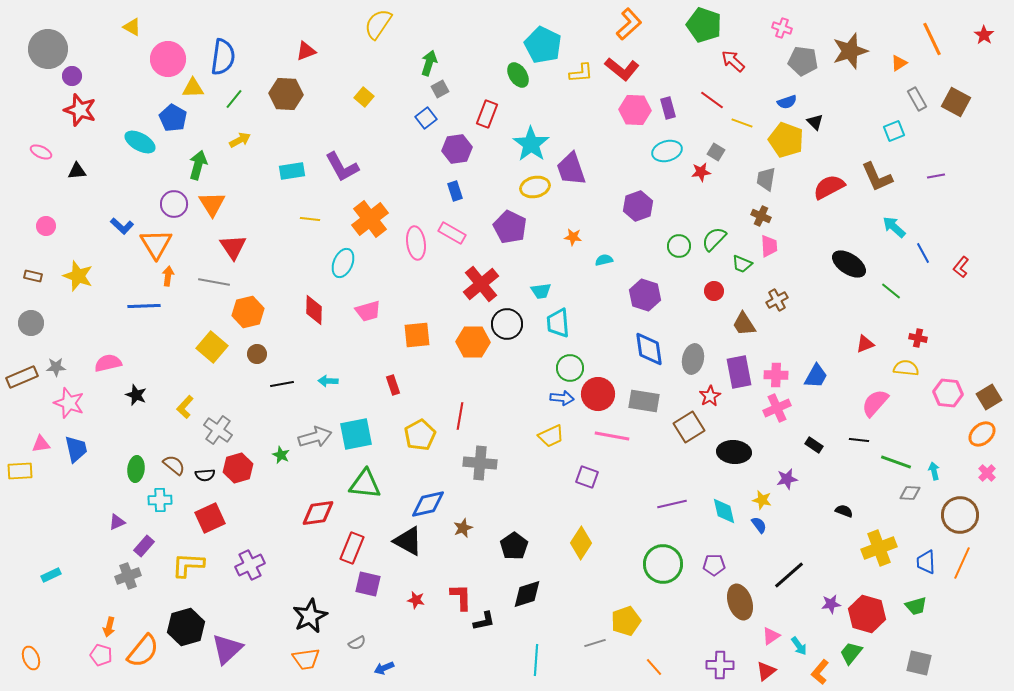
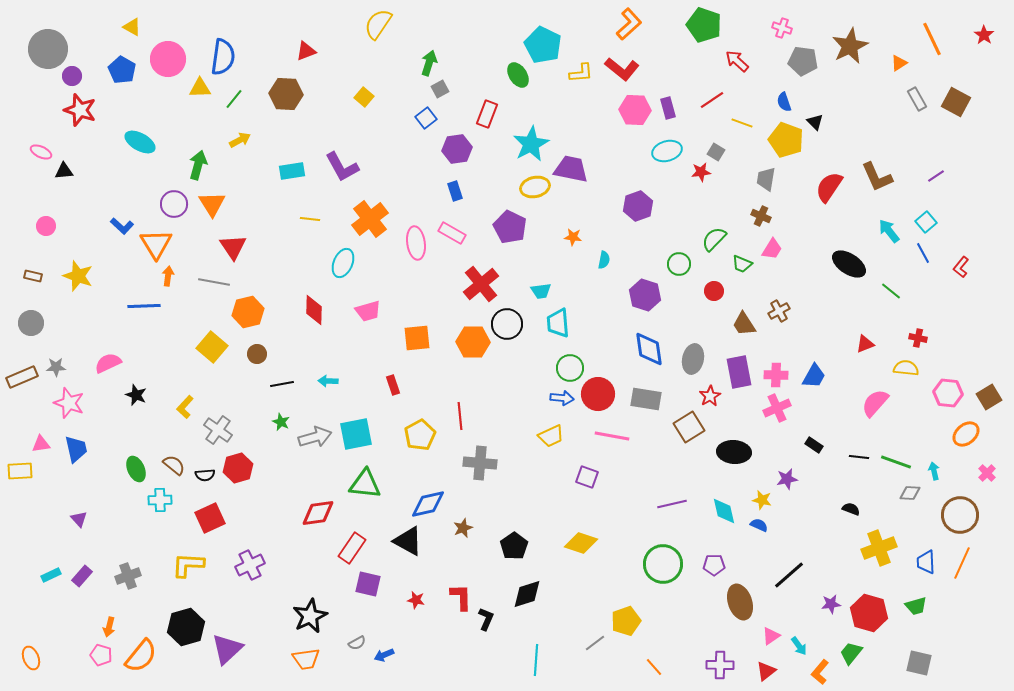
brown star at (850, 51): moved 5 px up; rotated 9 degrees counterclockwise
red arrow at (733, 61): moved 4 px right
yellow triangle at (193, 88): moved 7 px right
red line at (712, 100): rotated 70 degrees counterclockwise
blue semicircle at (787, 102): moved 3 px left; rotated 90 degrees clockwise
blue pentagon at (173, 118): moved 51 px left, 48 px up
cyan square at (894, 131): moved 32 px right, 91 px down; rotated 20 degrees counterclockwise
cyan star at (531, 144): rotated 9 degrees clockwise
purple trapezoid at (571, 169): rotated 120 degrees clockwise
black triangle at (77, 171): moved 13 px left
purple line at (936, 176): rotated 24 degrees counterclockwise
red semicircle at (829, 187): rotated 28 degrees counterclockwise
cyan arrow at (894, 227): moved 5 px left, 4 px down; rotated 10 degrees clockwise
green circle at (679, 246): moved 18 px down
pink trapezoid at (769, 246): moved 3 px right, 3 px down; rotated 35 degrees clockwise
cyan semicircle at (604, 260): rotated 114 degrees clockwise
brown cross at (777, 300): moved 2 px right, 11 px down
orange square at (417, 335): moved 3 px down
pink semicircle at (108, 363): rotated 12 degrees counterclockwise
blue trapezoid at (816, 376): moved 2 px left
gray rectangle at (644, 401): moved 2 px right, 2 px up
red line at (460, 416): rotated 16 degrees counterclockwise
orange ellipse at (982, 434): moved 16 px left
black line at (859, 440): moved 17 px down
green star at (281, 455): moved 33 px up
green ellipse at (136, 469): rotated 30 degrees counterclockwise
black semicircle at (844, 511): moved 7 px right, 2 px up
purple triangle at (117, 522): moved 38 px left, 3 px up; rotated 48 degrees counterclockwise
blue semicircle at (759, 525): rotated 30 degrees counterclockwise
yellow diamond at (581, 543): rotated 76 degrees clockwise
purple rectangle at (144, 546): moved 62 px left, 30 px down
red rectangle at (352, 548): rotated 12 degrees clockwise
red hexagon at (867, 614): moved 2 px right, 1 px up
black L-shape at (484, 621): moved 2 px right, 2 px up; rotated 55 degrees counterclockwise
gray line at (595, 643): rotated 20 degrees counterclockwise
orange semicircle at (143, 651): moved 2 px left, 5 px down
blue arrow at (384, 668): moved 13 px up
